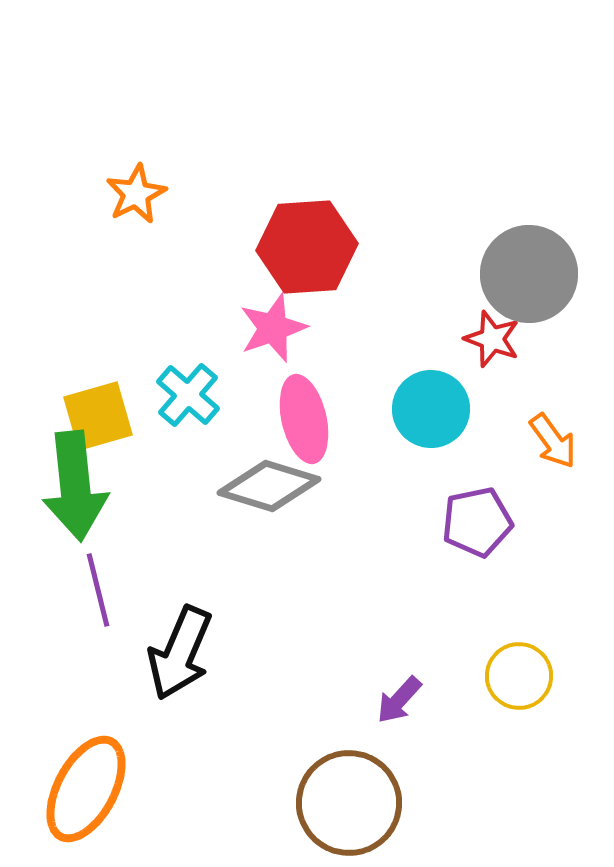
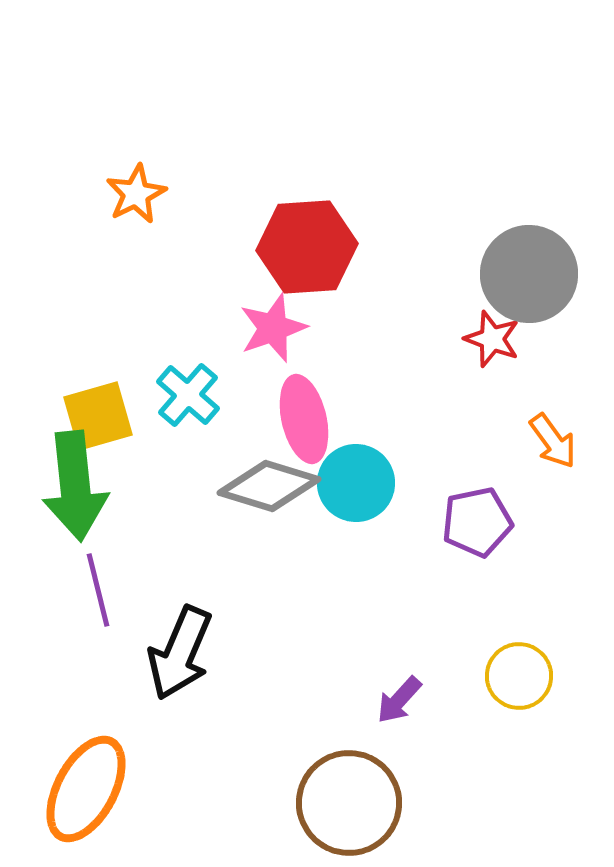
cyan circle: moved 75 px left, 74 px down
